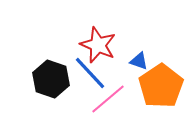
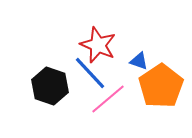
black hexagon: moved 1 px left, 7 px down
